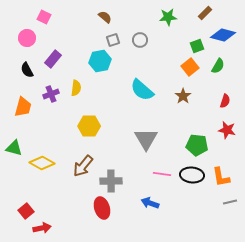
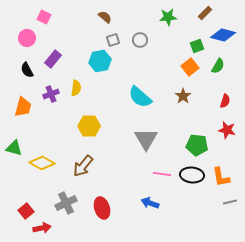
cyan semicircle: moved 2 px left, 7 px down
gray cross: moved 45 px left, 22 px down; rotated 25 degrees counterclockwise
